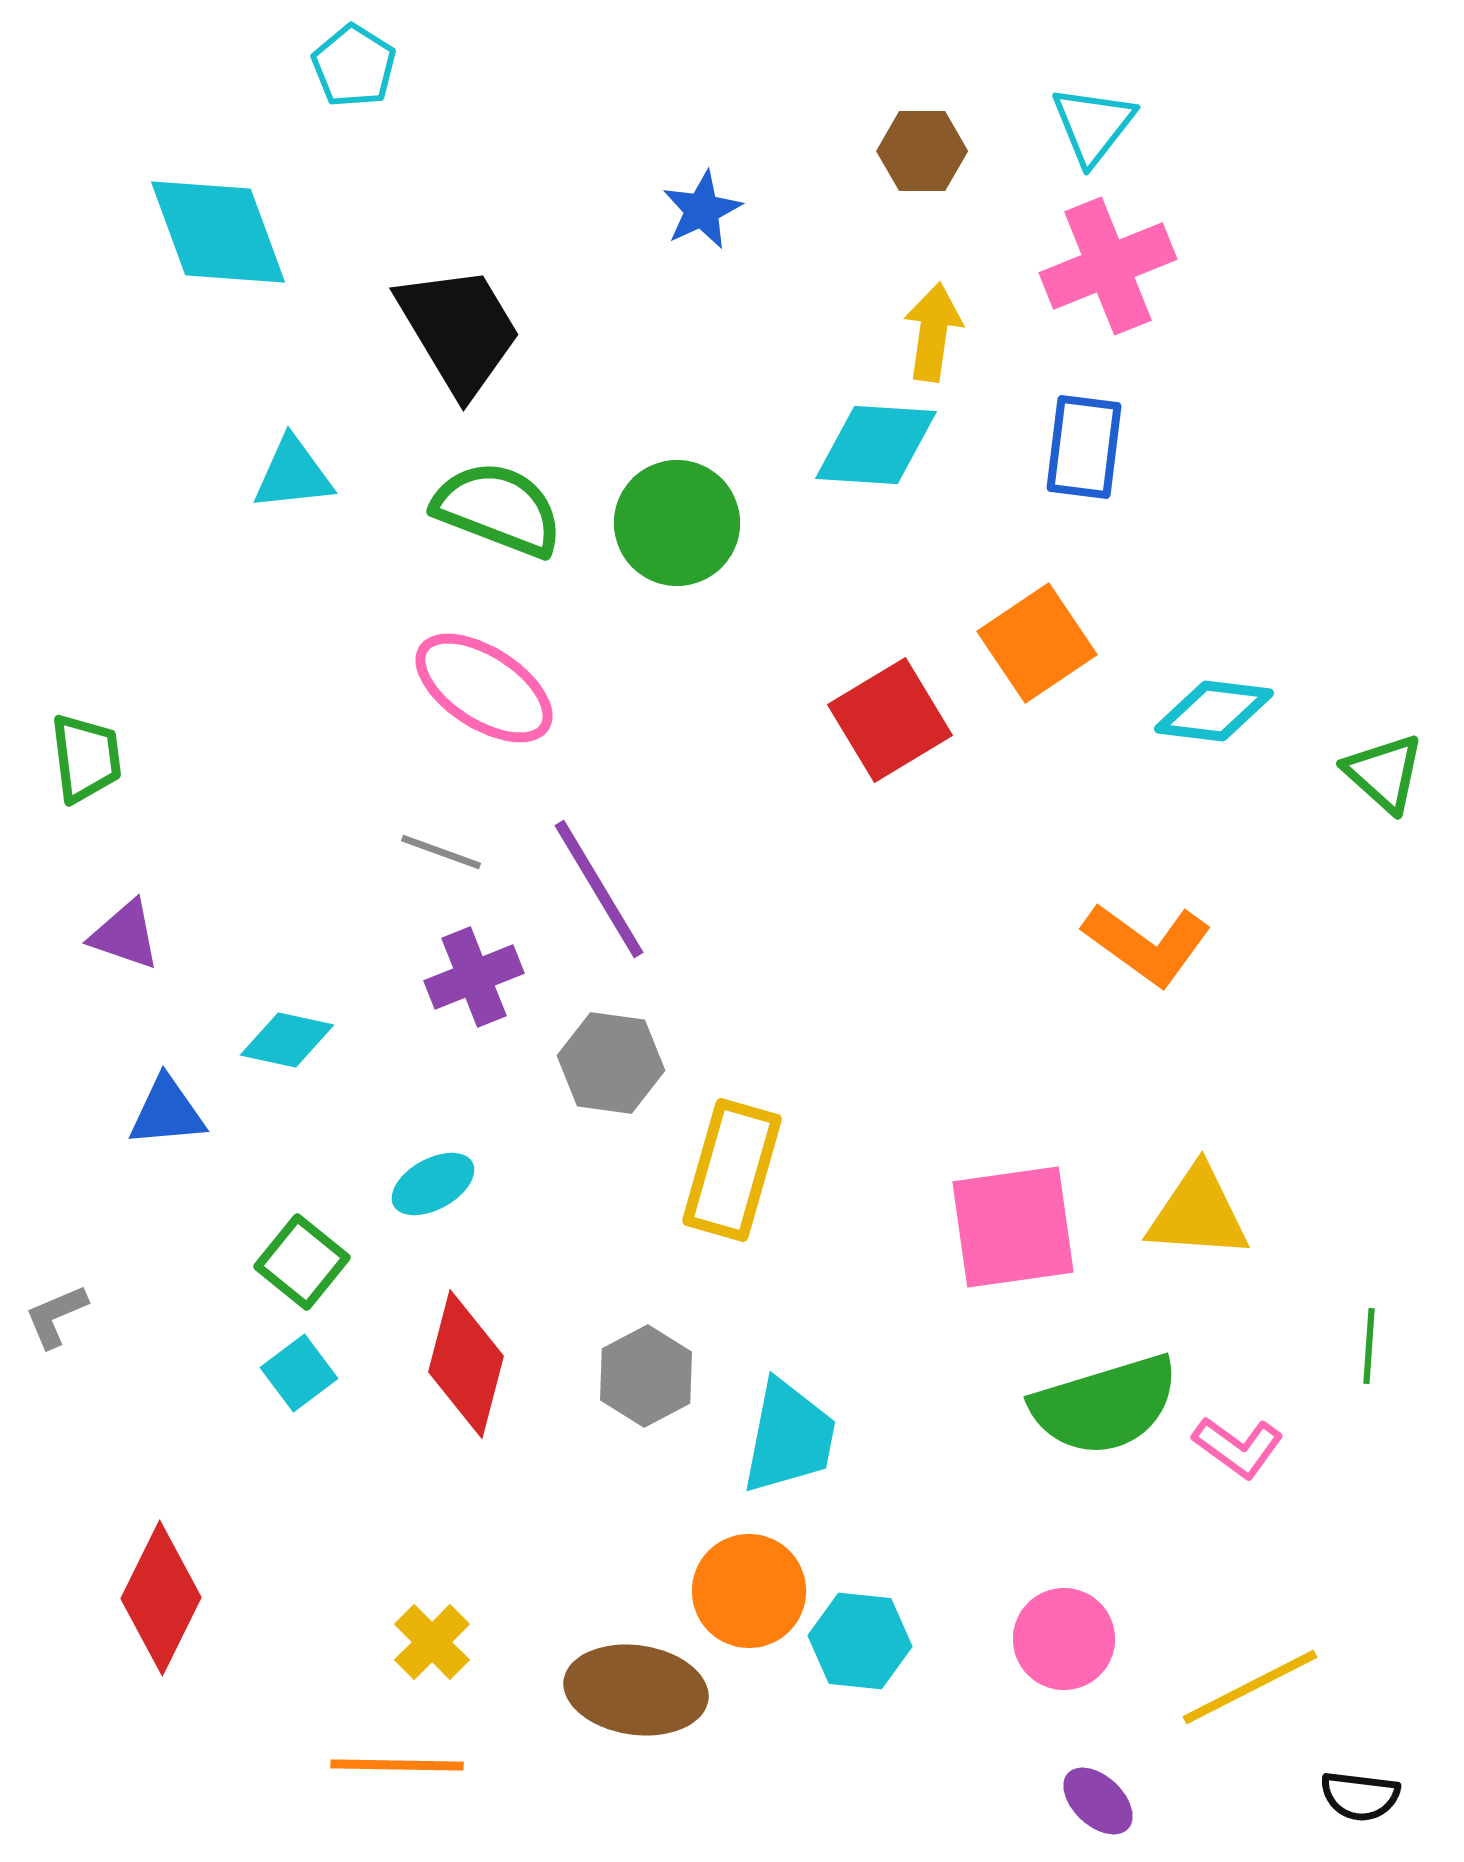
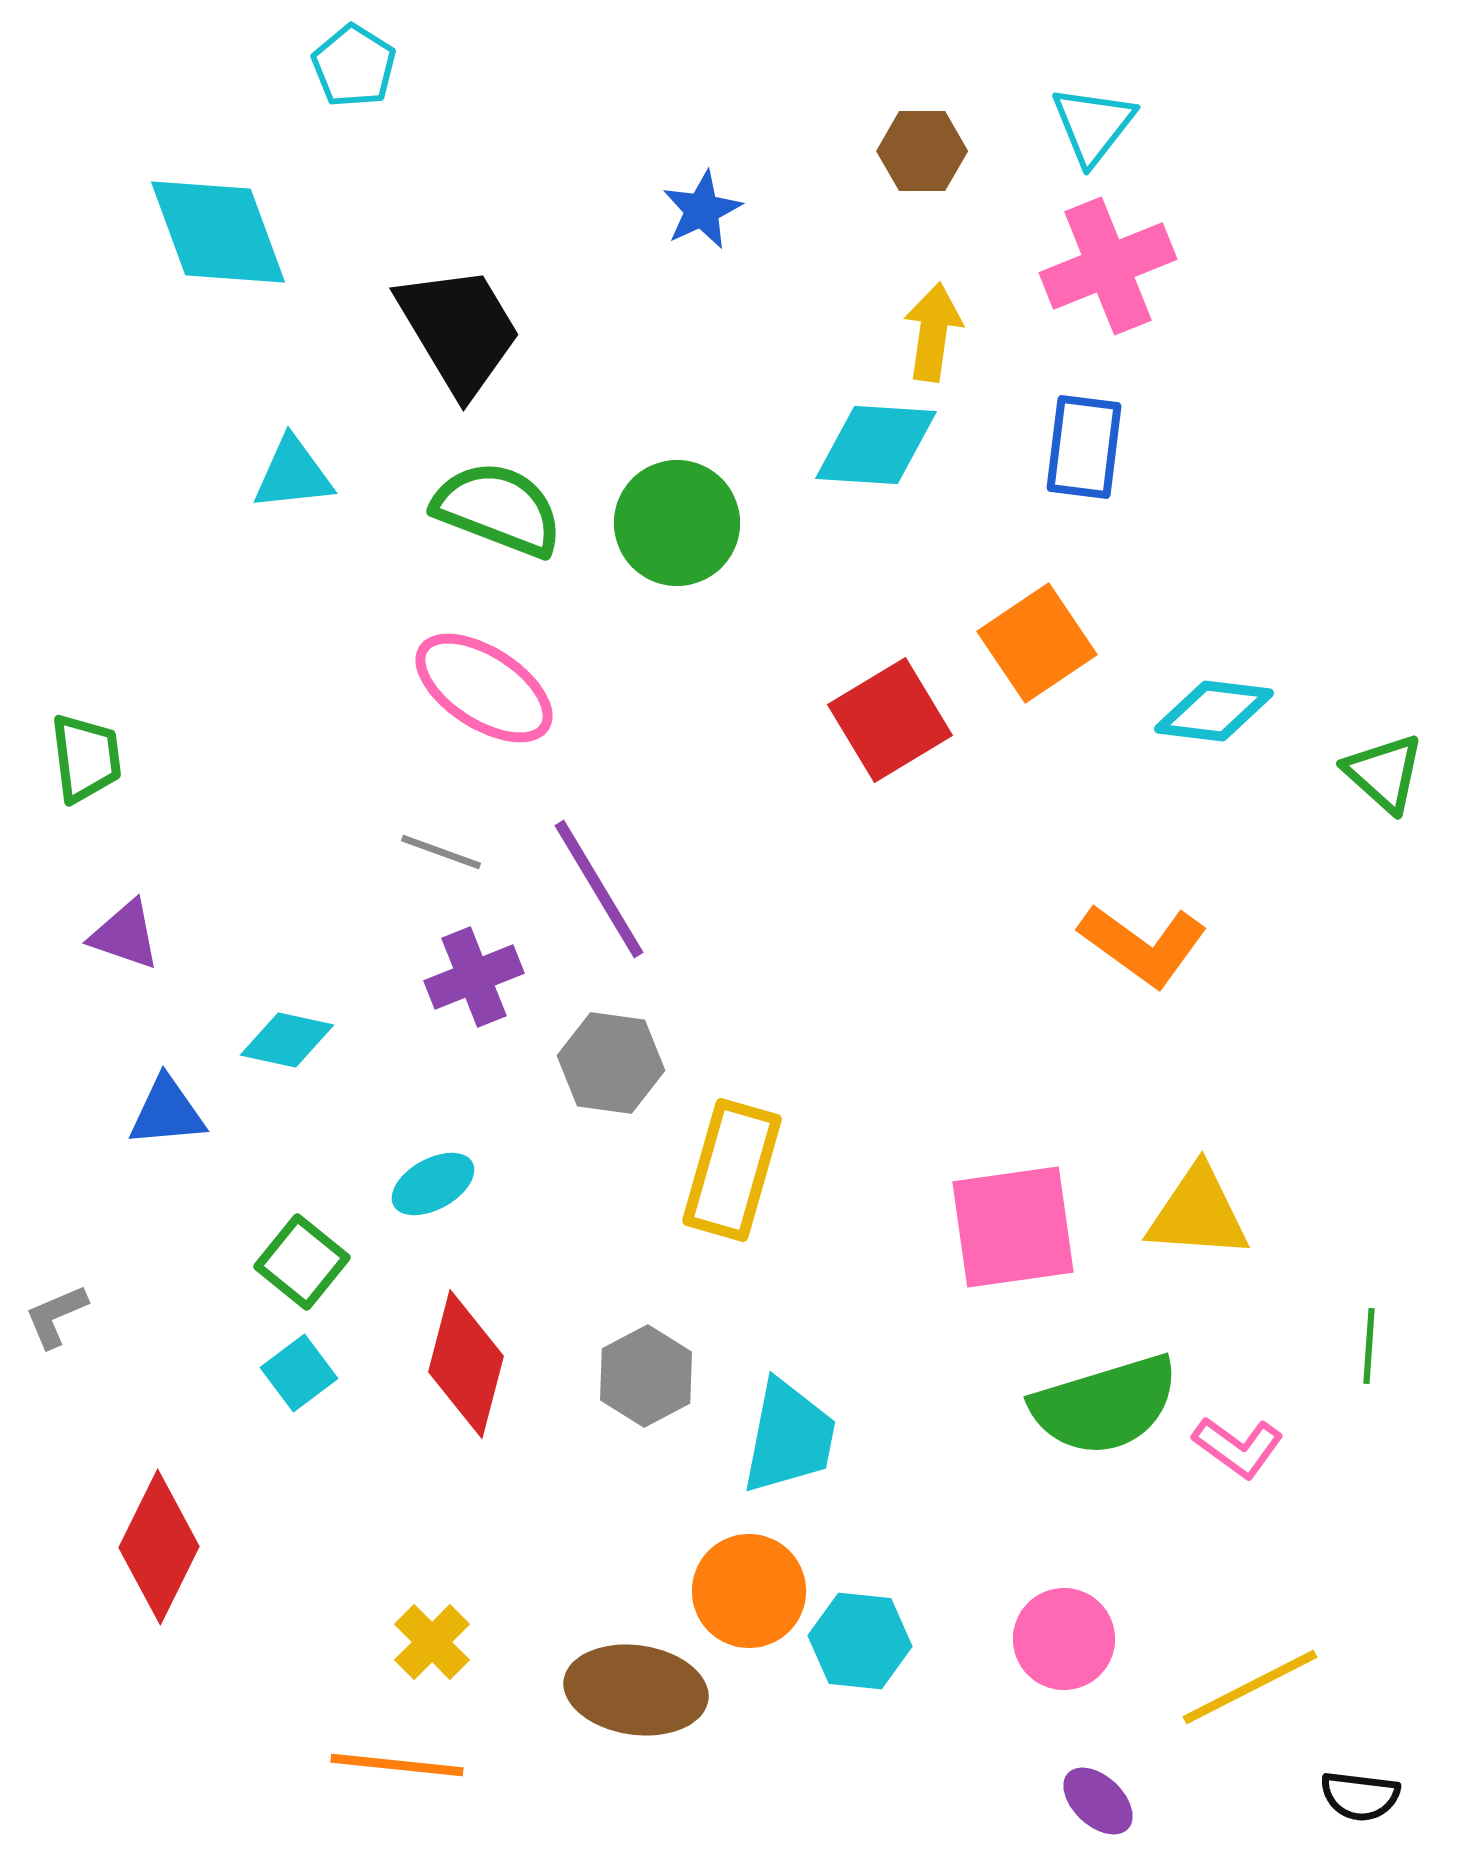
orange L-shape at (1147, 944): moved 4 px left, 1 px down
red diamond at (161, 1598): moved 2 px left, 51 px up
orange line at (397, 1765): rotated 5 degrees clockwise
